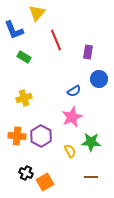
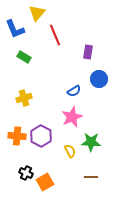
blue L-shape: moved 1 px right, 1 px up
red line: moved 1 px left, 5 px up
